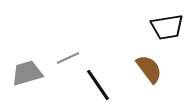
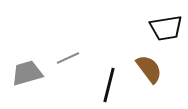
black trapezoid: moved 1 px left, 1 px down
black line: moved 11 px right; rotated 48 degrees clockwise
